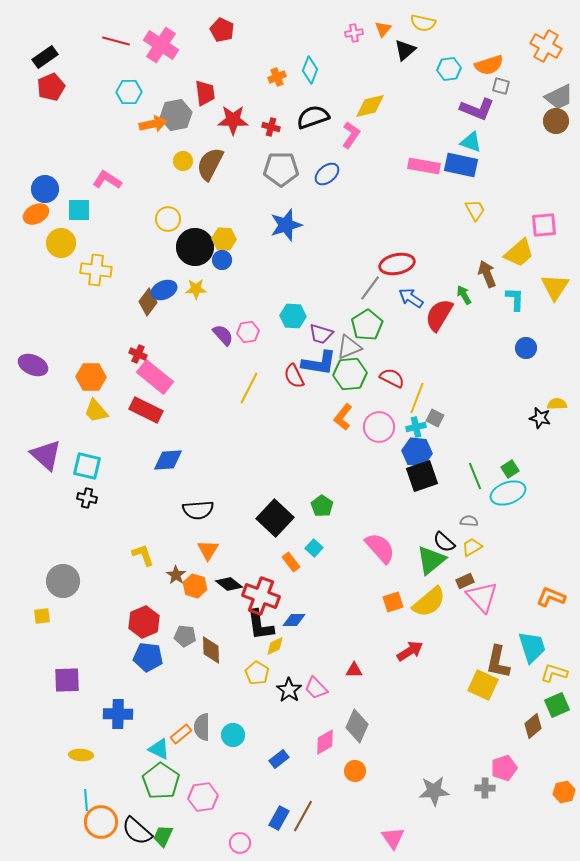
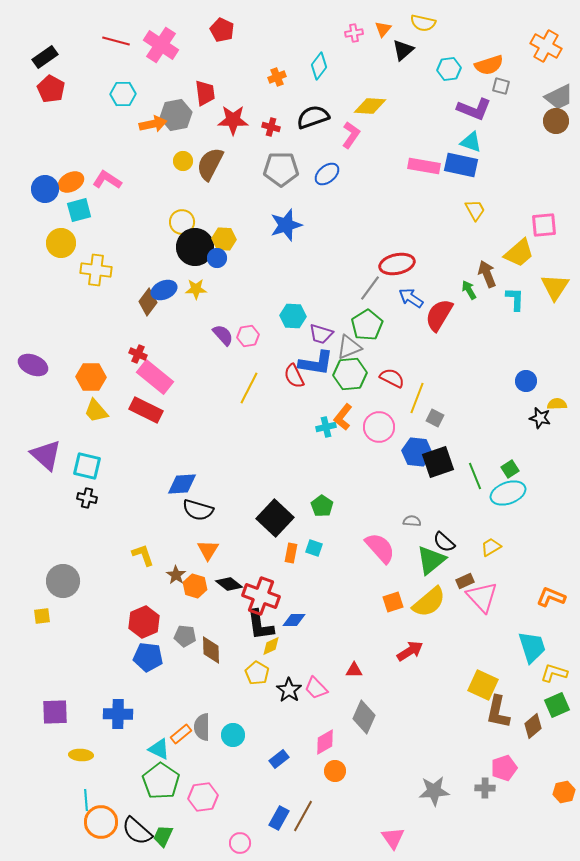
black triangle at (405, 50): moved 2 px left
cyan diamond at (310, 70): moved 9 px right, 4 px up; rotated 16 degrees clockwise
red pentagon at (51, 87): moved 2 px down; rotated 20 degrees counterclockwise
cyan hexagon at (129, 92): moved 6 px left, 2 px down
yellow diamond at (370, 106): rotated 16 degrees clockwise
purple L-shape at (477, 109): moved 3 px left
cyan square at (79, 210): rotated 15 degrees counterclockwise
orange ellipse at (36, 214): moved 35 px right, 32 px up
yellow circle at (168, 219): moved 14 px right, 3 px down
blue circle at (222, 260): moved 5 px left, 2 px up
green arrow at (464, 295): moved 5 px right, 5 px up
pink hexagon at (248, 332): moved 4 px down
blue circle at (526, 348): moved 33 px down
blue L-shape at (319, 363): moved 3 px left
cyan cross at (416, 427): moved 90 px left
blue diamond at (168, 460): moved 14 px right, 24 px down
black square at (422, 476): moved 16 px right, 14 px up
black semicircle at (198, 510): rotated 20 degrees clockwise
gray semicircle at (469, 521): moved 57 px left
yellow trapezoid at (472, 547): moved 19 px right
cyan square at (314, 548): rotated 24 degrees counterclockwise
orange rectangle at (291, 562): moved 9 px up; rotated 48 degrees clockwise
yellow diamond at (275, 646): moved 4 px left
brown L-shape at (498, 662): moved 50 px down
purple square at (67, 680): moved 12 px left, 32 px down
gray diamond at (357, 726): moved 7 px right, 9 px up
orange circle at (355, 771): moved 20 px left
